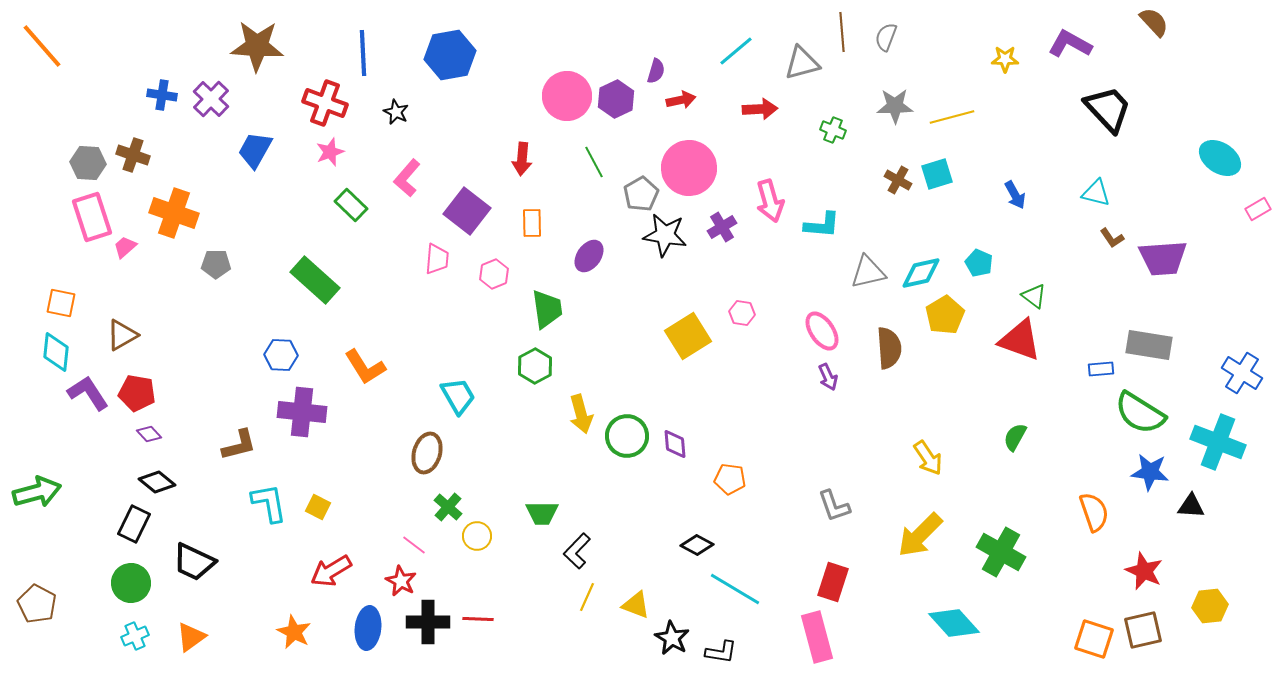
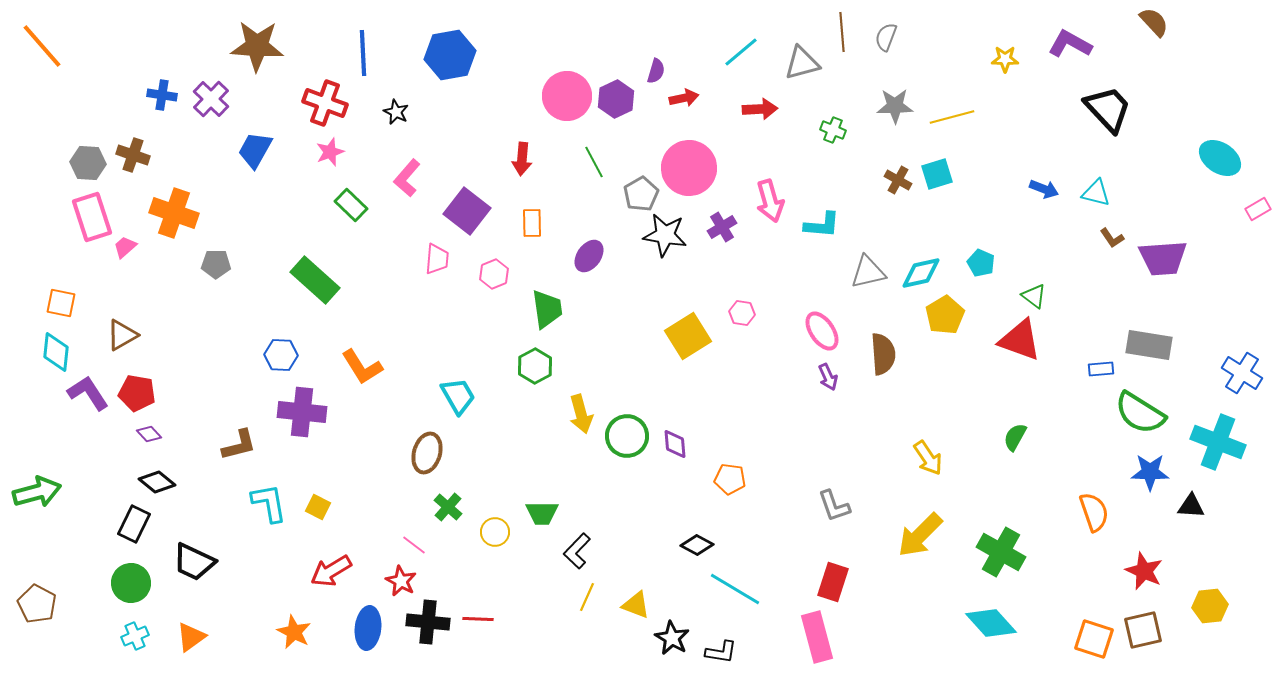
cyan line at (736, 51): moved 5 px right, 1 px down
red arrow at (681, 100): moved 3 px right, 2 px up
blue arrow at (1015, 195): moved 29 px right, 6 px up; rotated 40 degrees counterclockwise
cyan pentagon at (979, 263): moved 2 px right
brown semicircle at (889, 348): moved 6 px left, 6 px down
orange L-shape at (365, 367): moved 3 px left
blue star at (1150, 472): rotated 6 degrees counterclockwise
yellow circle at (477, 536): moved 18 px right, 4 px up
black cross at (428, 622): rotated 6 degrees clockwise
cyan diamond at (954, 623): moved 37 px right
